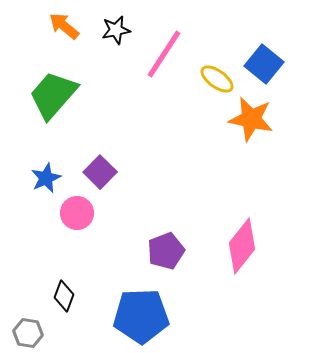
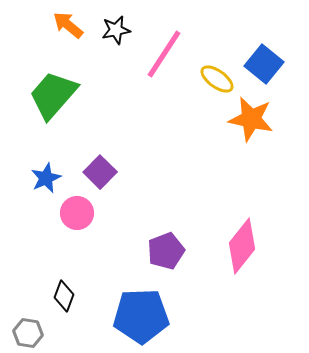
orange arrow: moved 4 px right, 1 px up
